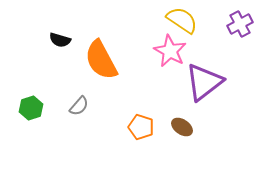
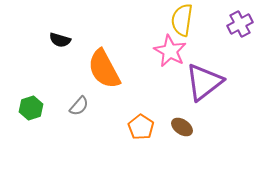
yellow semicircle: rotated 116 degrees counterclockwise
orange semicircle: moved 3 px right, 9 px down
orange pentagon: rotated 15 degrees clockwise
